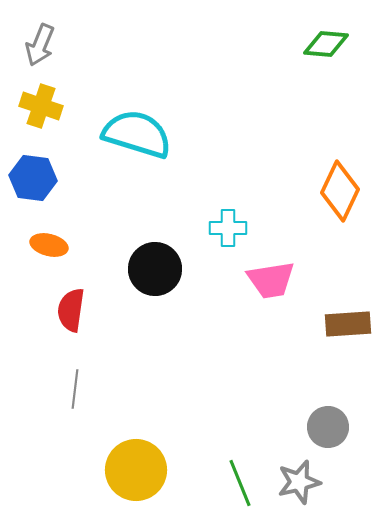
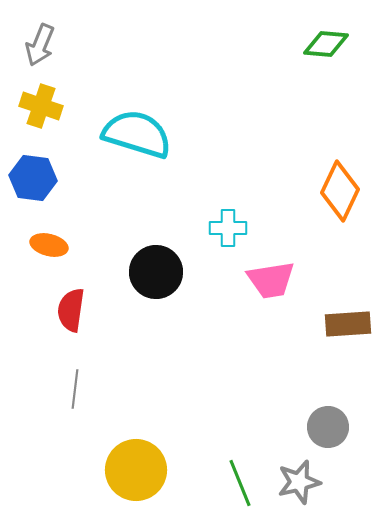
black circle: moved 1 px right, 3 px down
